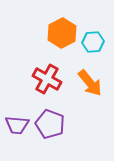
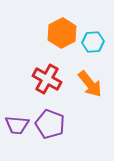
orange arrow: moved 1 px down
